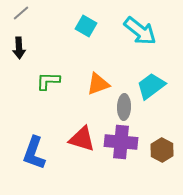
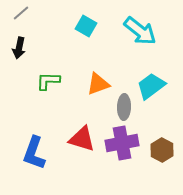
black arrow: rotated 15 degrees clockwise
purple cross: moved 1 px right, 1 px down; rotated 16 degrees counterclockwise
